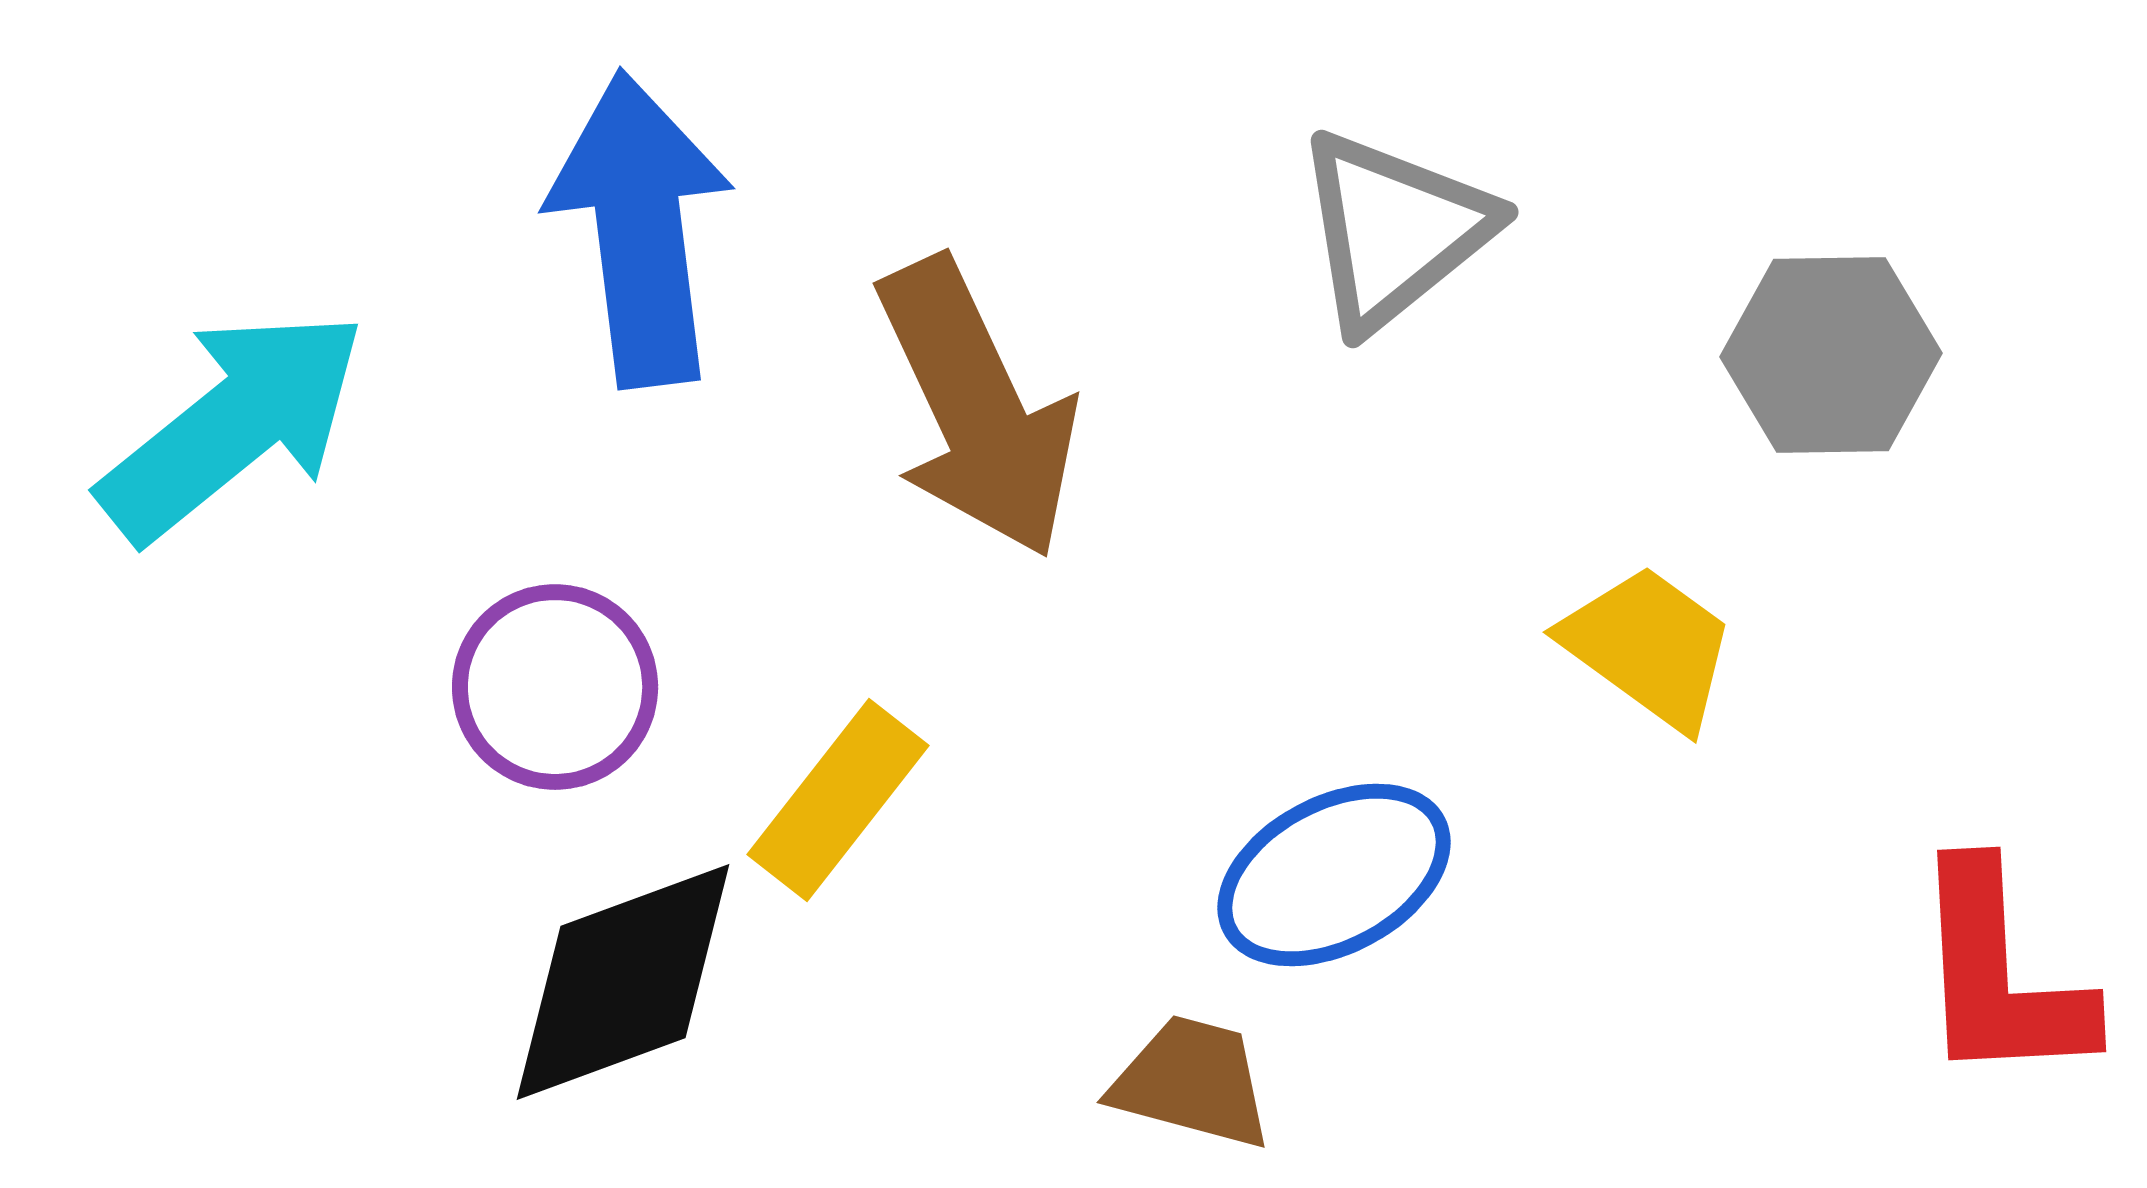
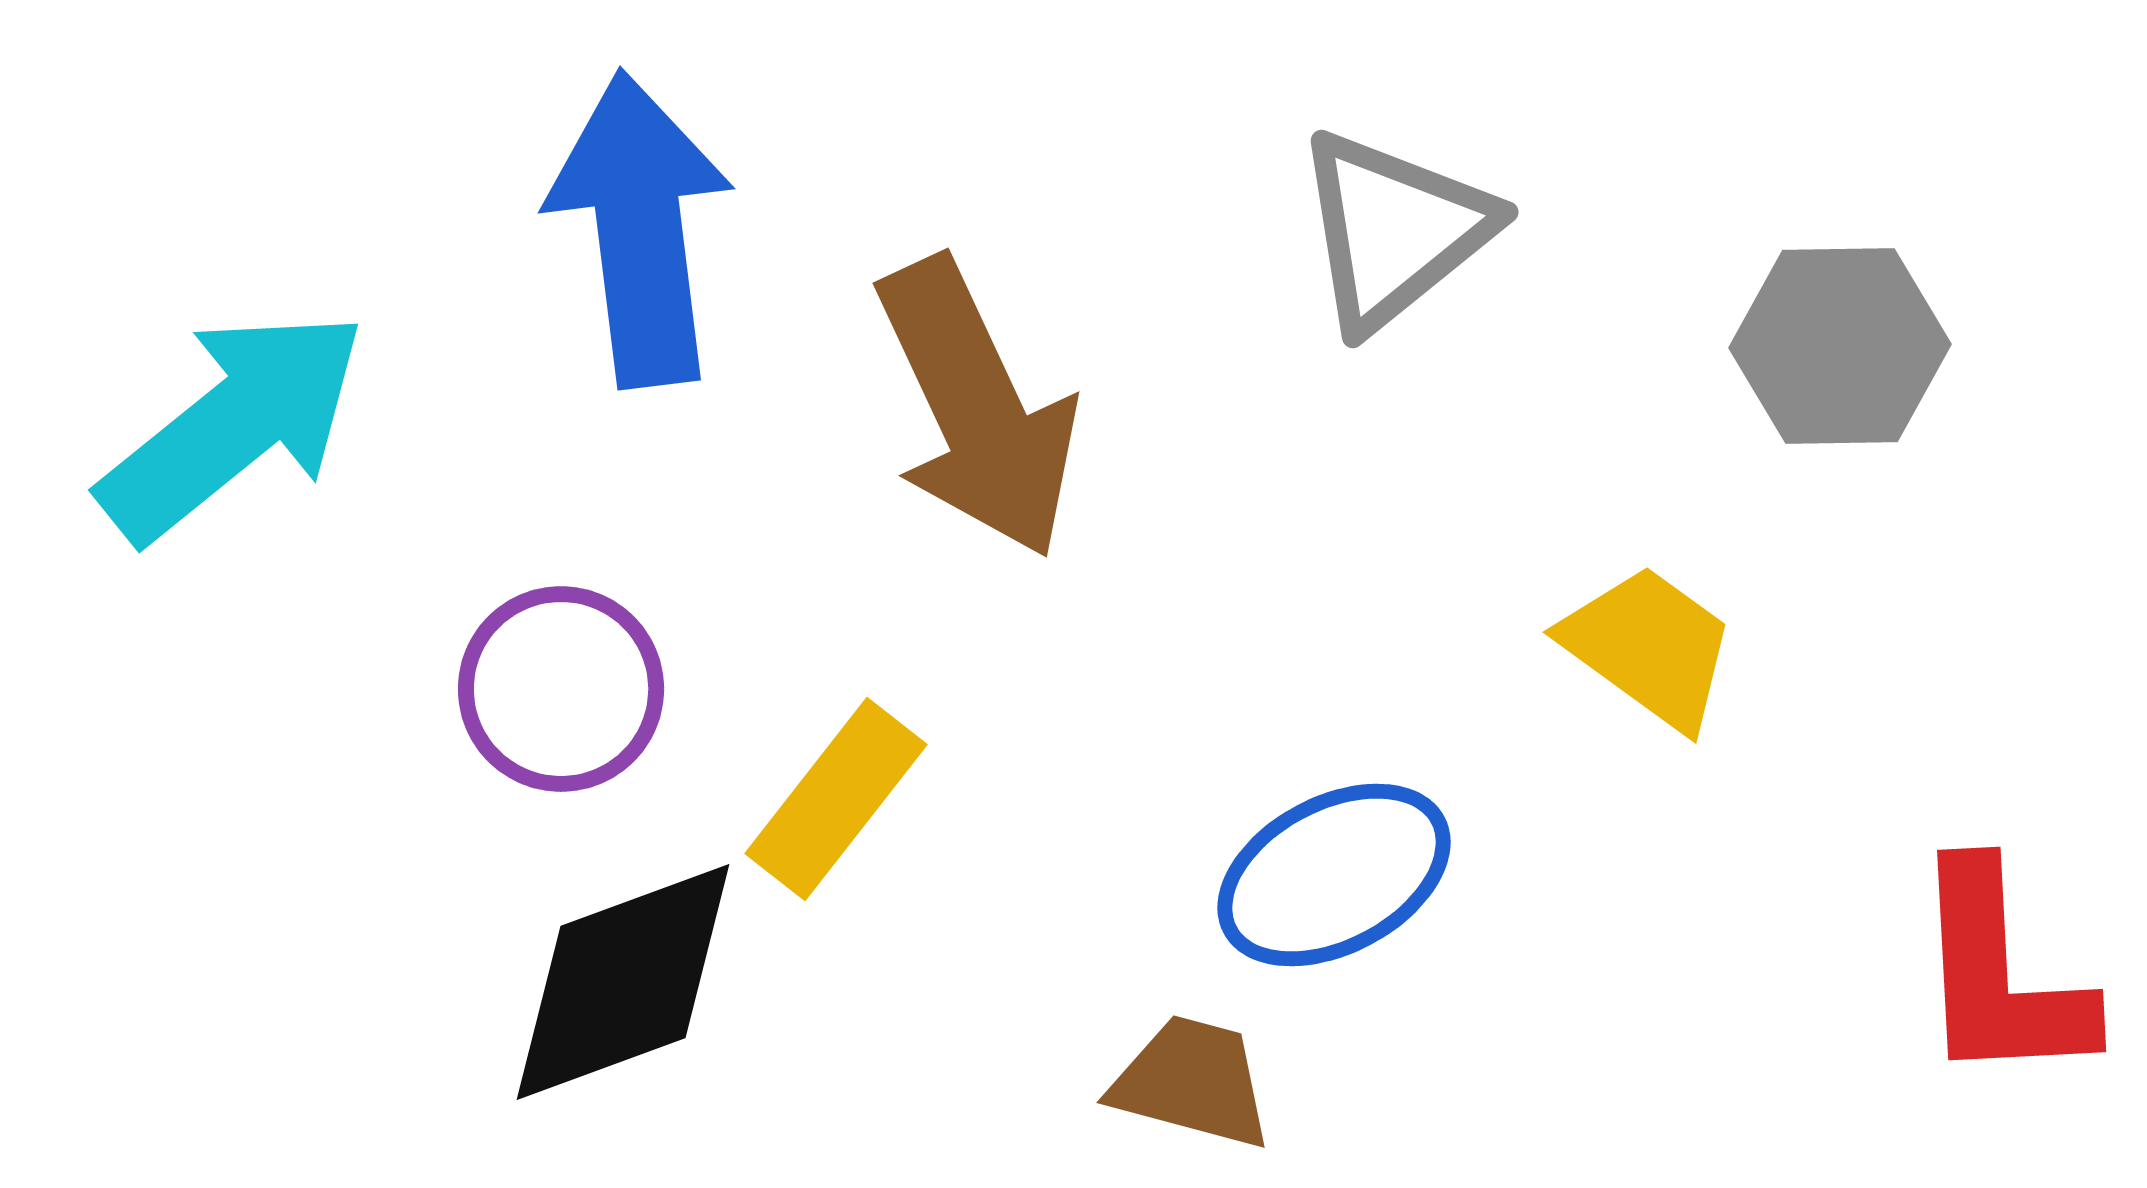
gray hexagon: moved 9 px right, 9 px up
purple circle: moved 6 px right, 2 px down
yellow rectangle: moved 2 px left, 1 px up
